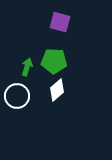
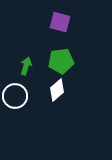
green pentagon: moved 7 px right; rotated 10 degrees counterclockwise
green arrow: moved 1 px left, 1 px up
white circle: moved 2 px left
